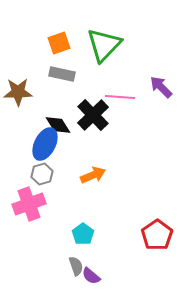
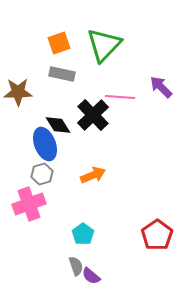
blue ellipse: rotated 48 degrees counterclockwise
